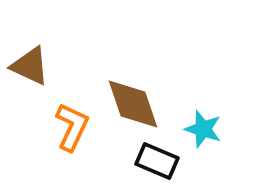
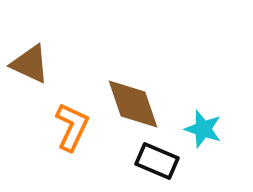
brown triangle: moved 2 px up
